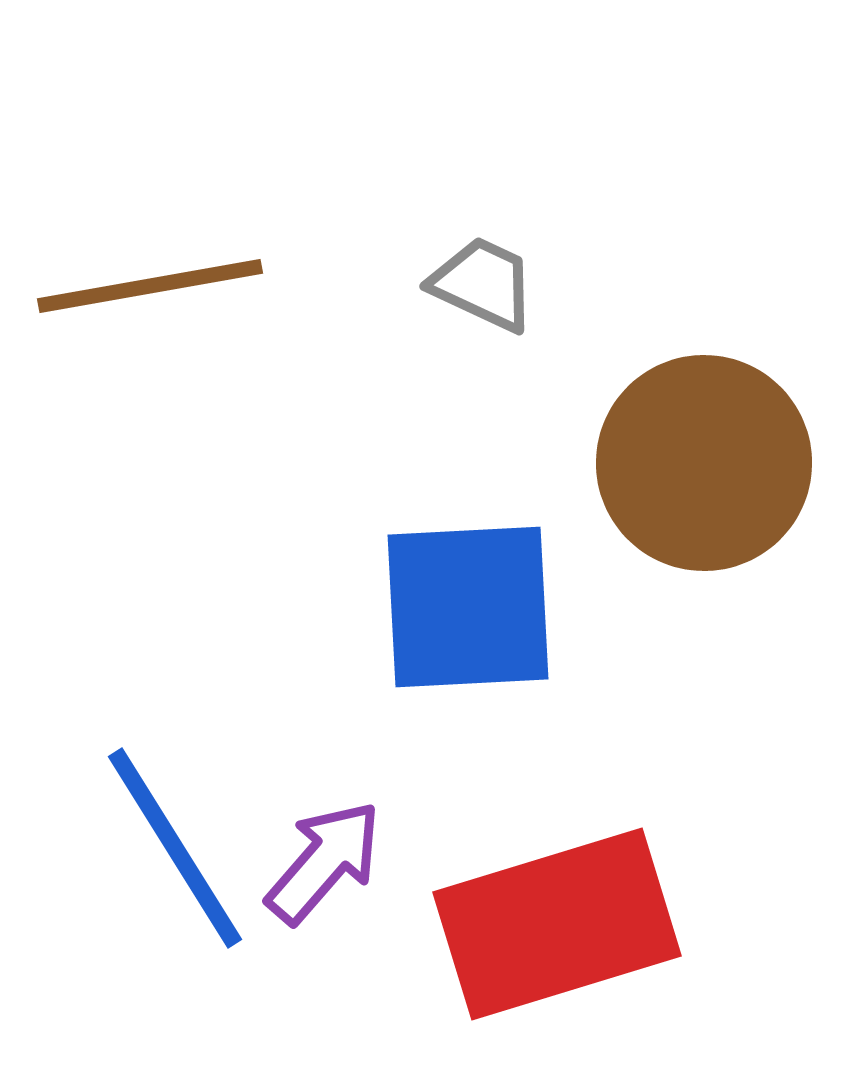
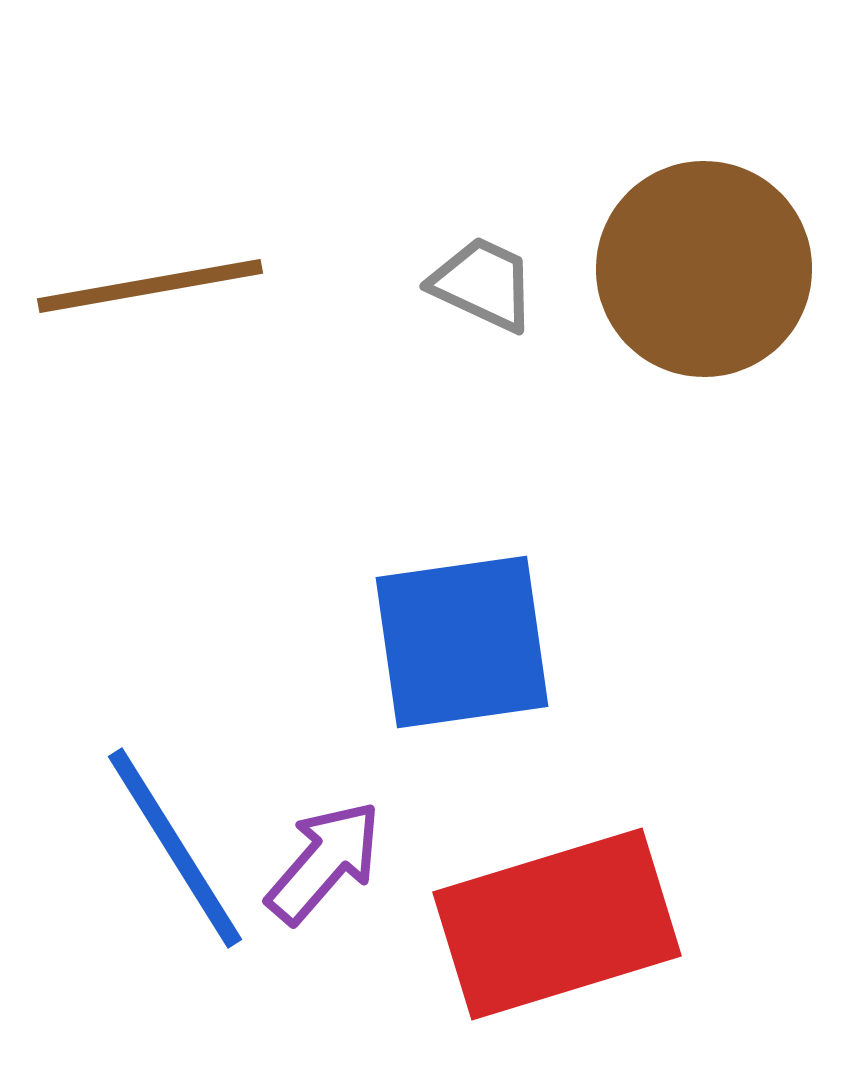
brown circle: moved 194 px up
blue square: moved 6 px left, 35 px down; rotated 5 degrees counterclockwise
